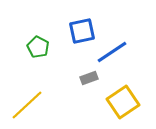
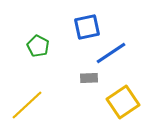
blue square: moved 5 px right, 4 px up
green pentagon: moved 1 px up
blue line: moved 1 px left, 1 px down
gray rectangle: rotated 18 degrees clockwise
